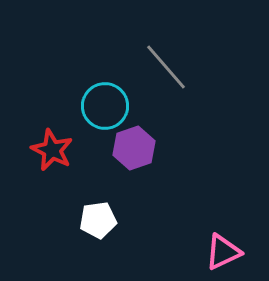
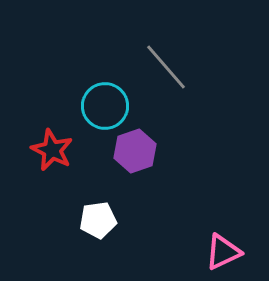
purple hexagon: moved 1 px right, 3 px down
